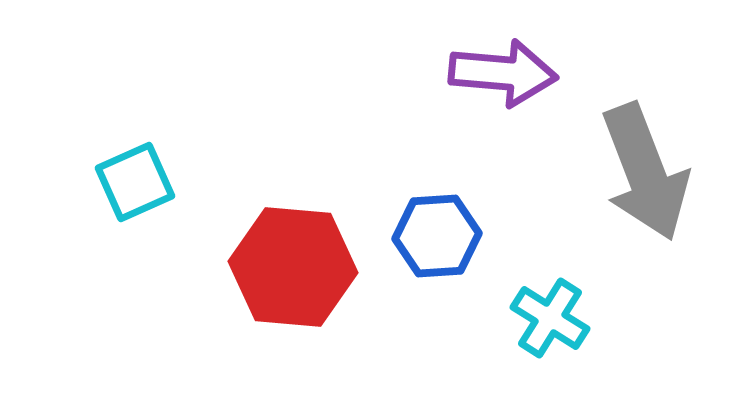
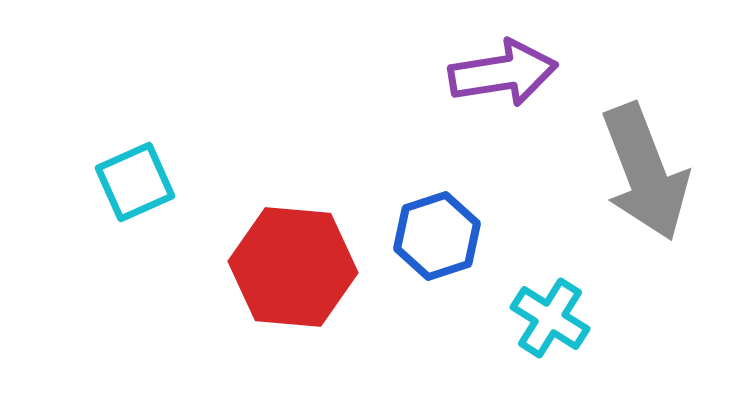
purple arrow: rotated 14 degrees counterclockwise
blue hexagon: rotated 14 degrees counterclockwise
